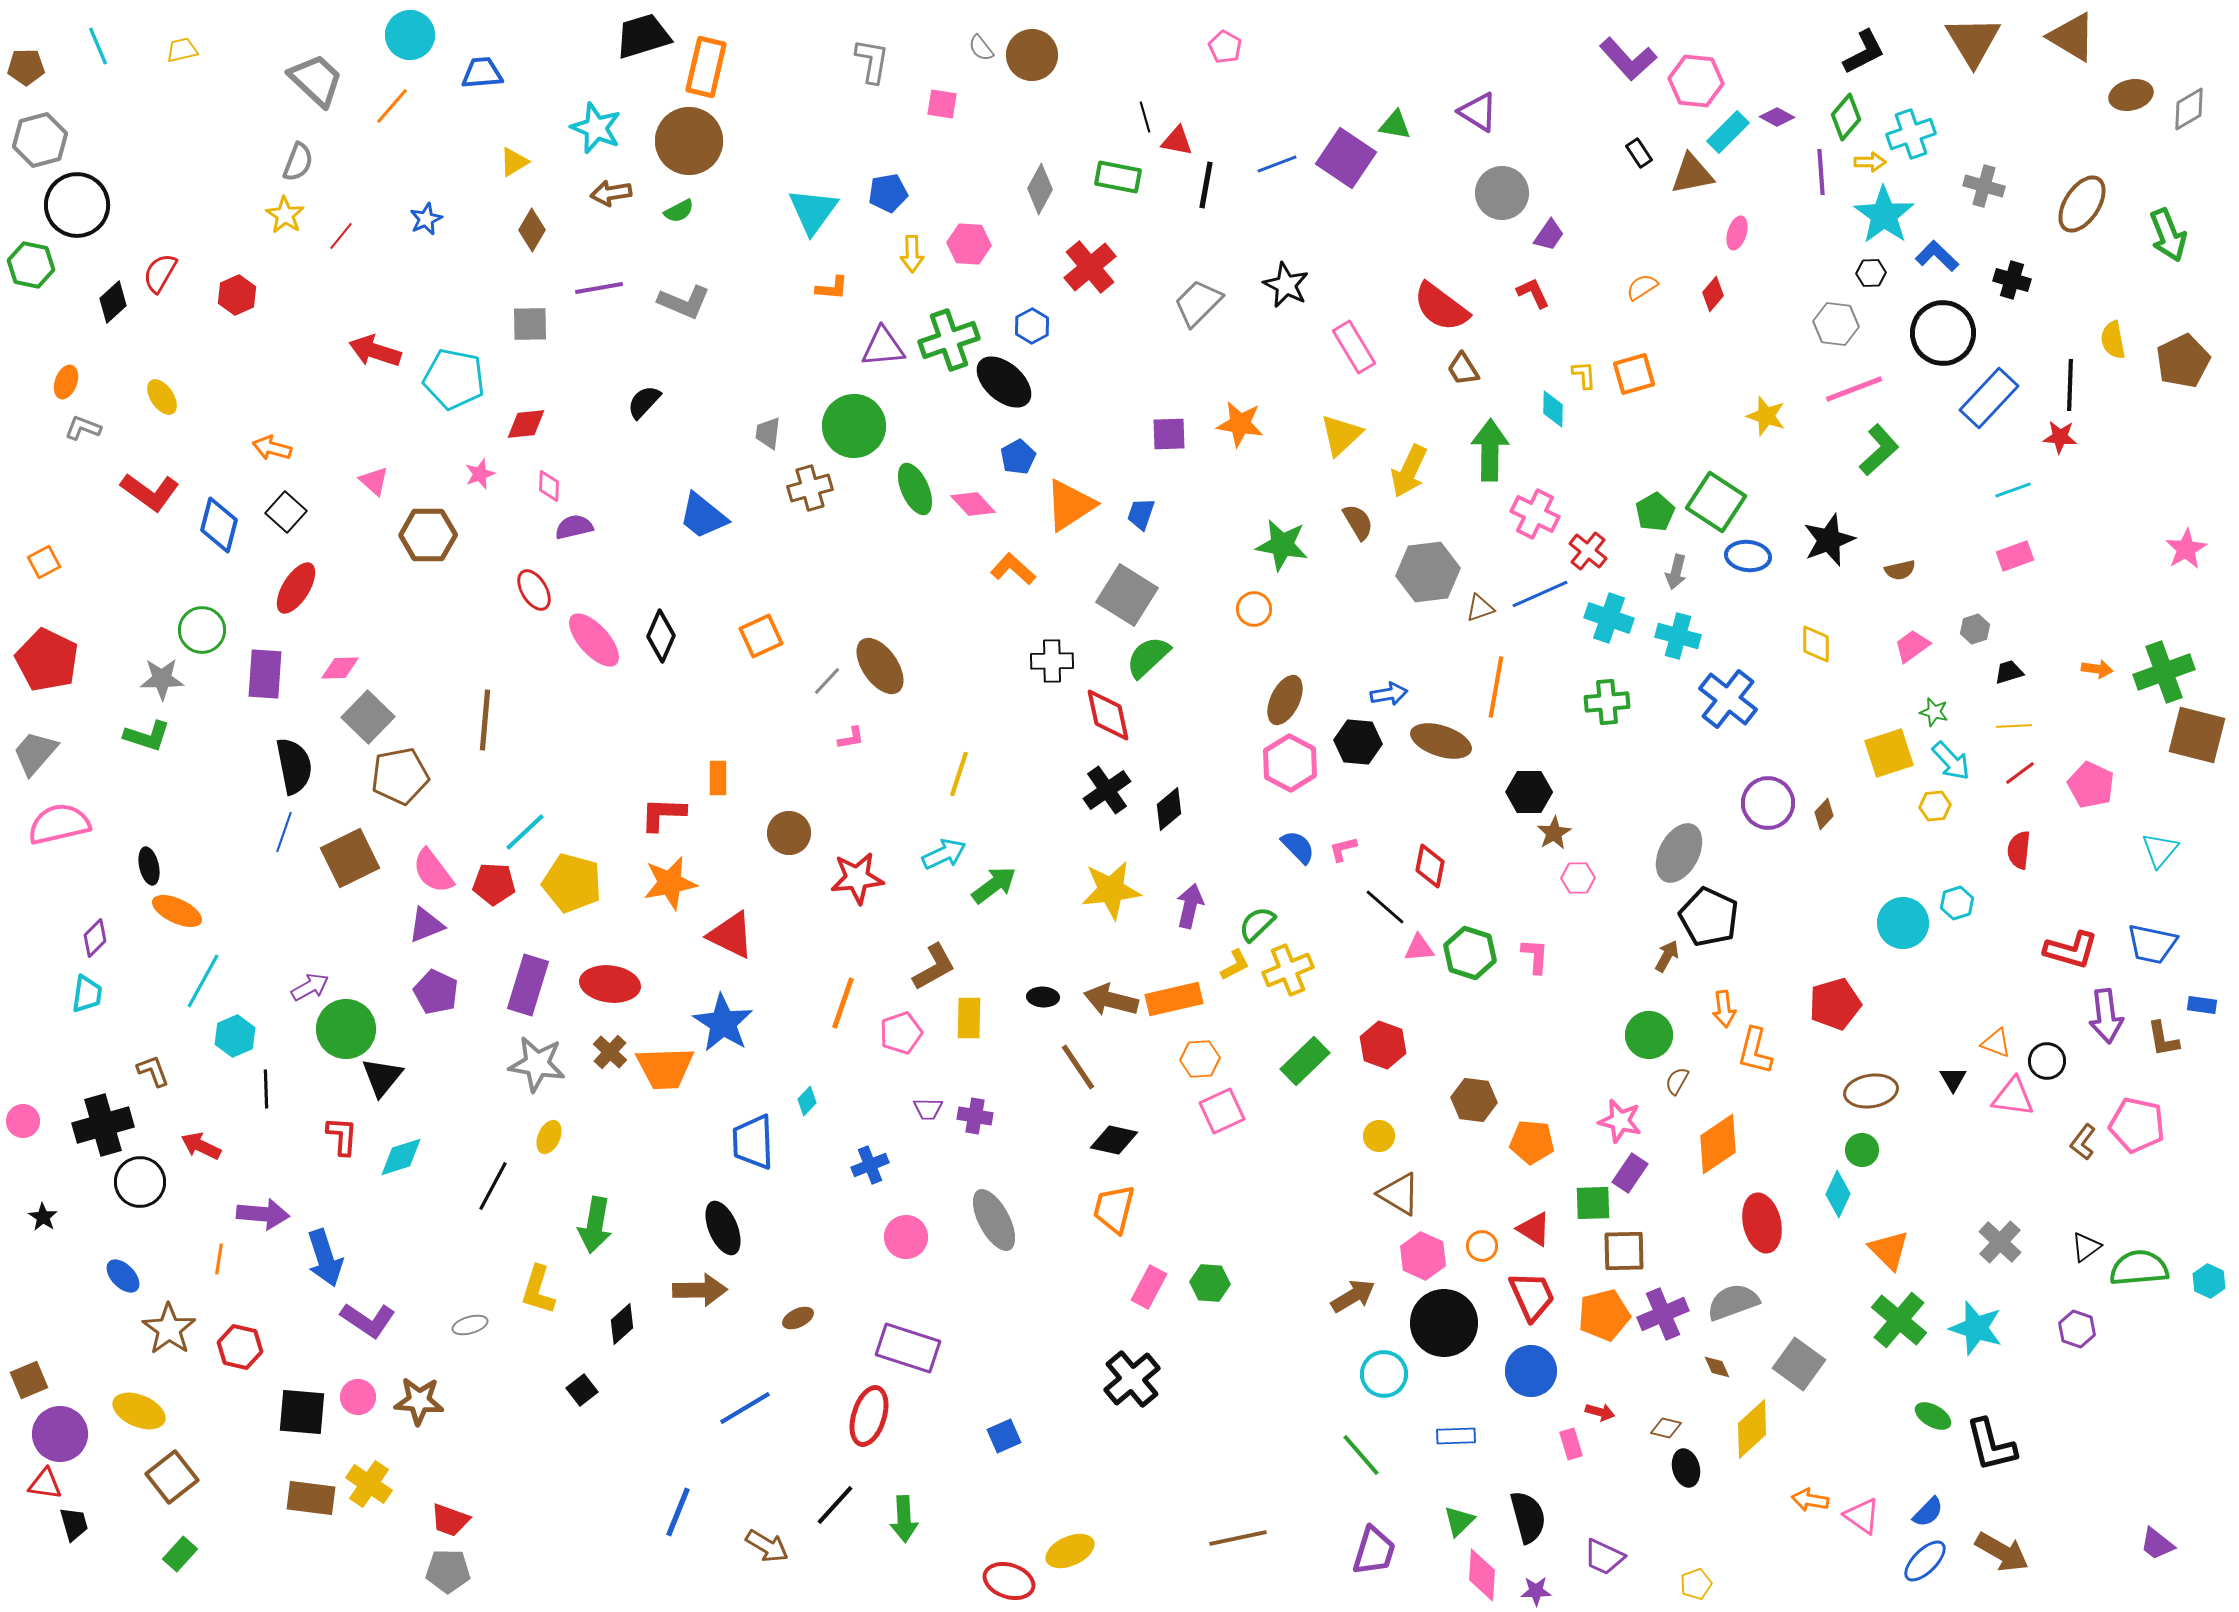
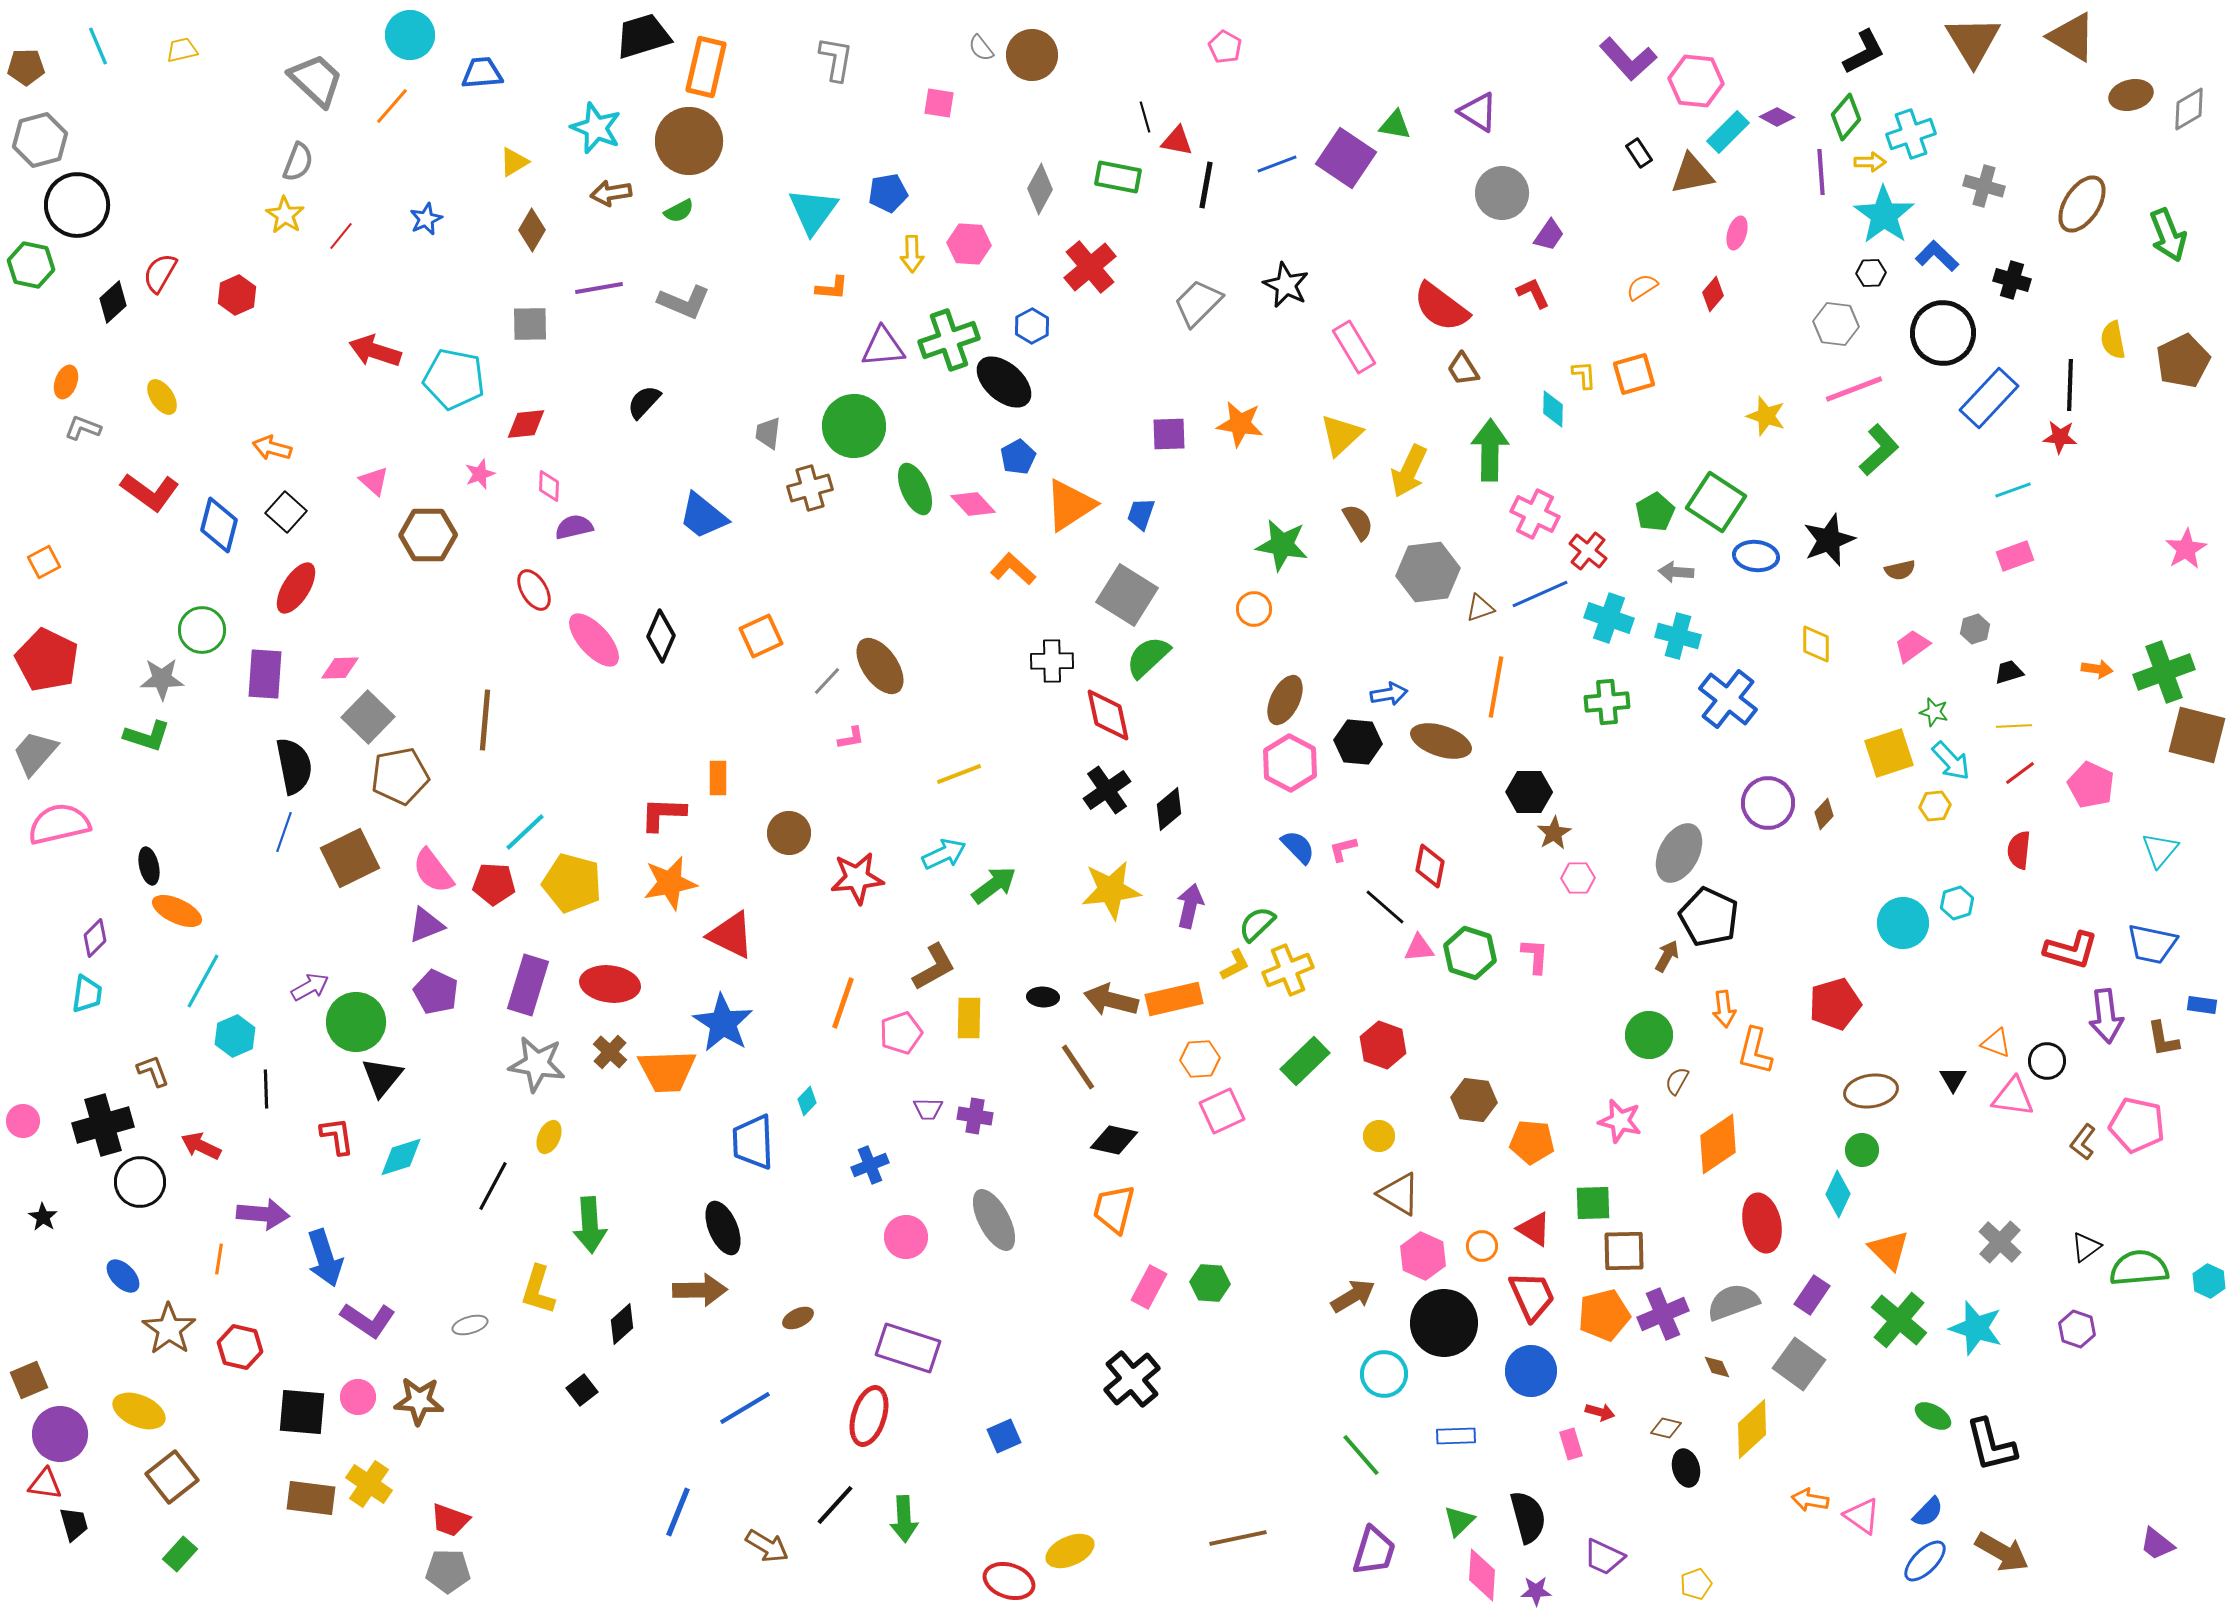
gray L-shape at (872, 61): moved 36 px left, 2 px up
pink square at (942, 104): moved 3 px left, 1 px up
blue ellipse at (1748, 556): moved 8 px right
gray arrow at (1676, 572): rotated 80 degrees clockwise
yellow line at (959, 774): rotated 51 degrees clockwise
green circle at (346, 1029): moved 10 px right, 7 px up
orange trapezoid at (665, 1068): moved 2 px right, 3 px down
red L-shape at (342, 1136): moved 5 px left; rotated 12 degrees counterclockwise
purple rectangle at (1630, 1173): moved 182 px right, 122 px down
green arrow at (595, 1225): moved 5 px left; rotated 14 degrees counterclockwise
